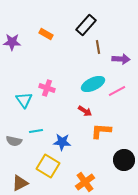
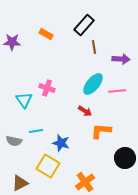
black rectangle: moved 2 px left
brown line: moved 4 px left
cyan ellipse: rotated 25 degrees counterclockwise
pink line: rotated 24 degrees clockwise
blue star: moved 1 px left, 1 px down; rotated 12 degrees clockwise
black circle: moved 1 px right, 2 px up
